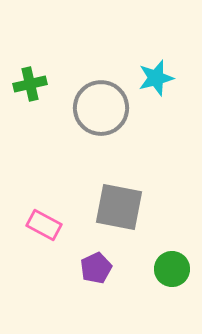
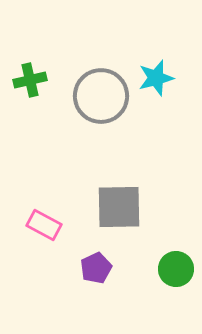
green cross: moved 4 px up
gray circle: moved 12 px up
gray square: rotated 12 degrees counterclockwise
green circle: moved 4 px right
